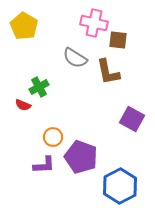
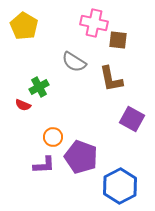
gray semicircle: moved 1 px left, 4 px down
brown L-shape: moved 3 px right, 7 px down
